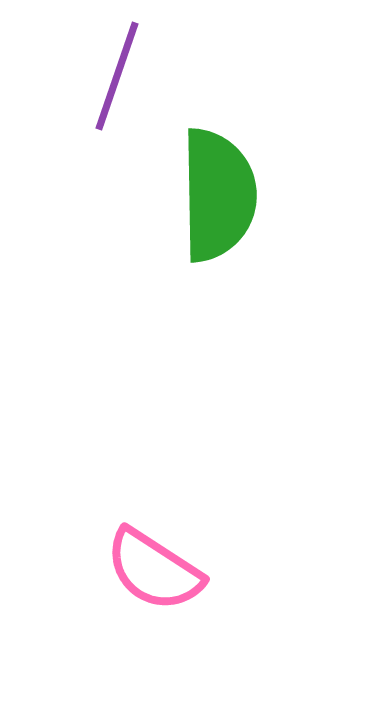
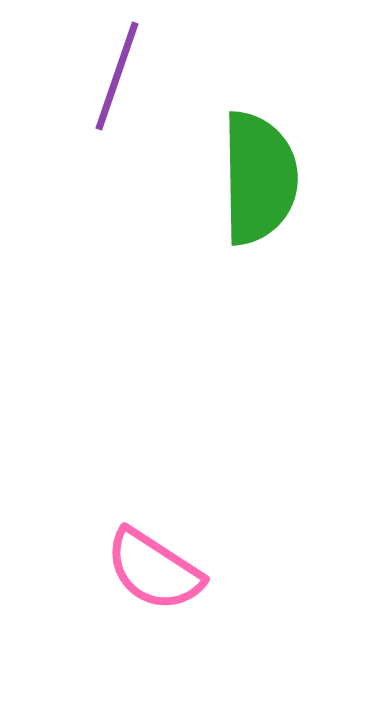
green semicircle: moved 41 px right, 17 px up
